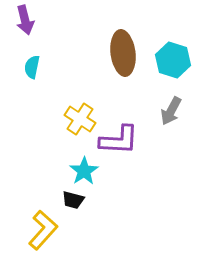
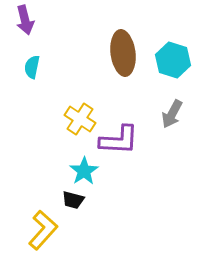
gray arrow: moved 1 px right, 3 px down
